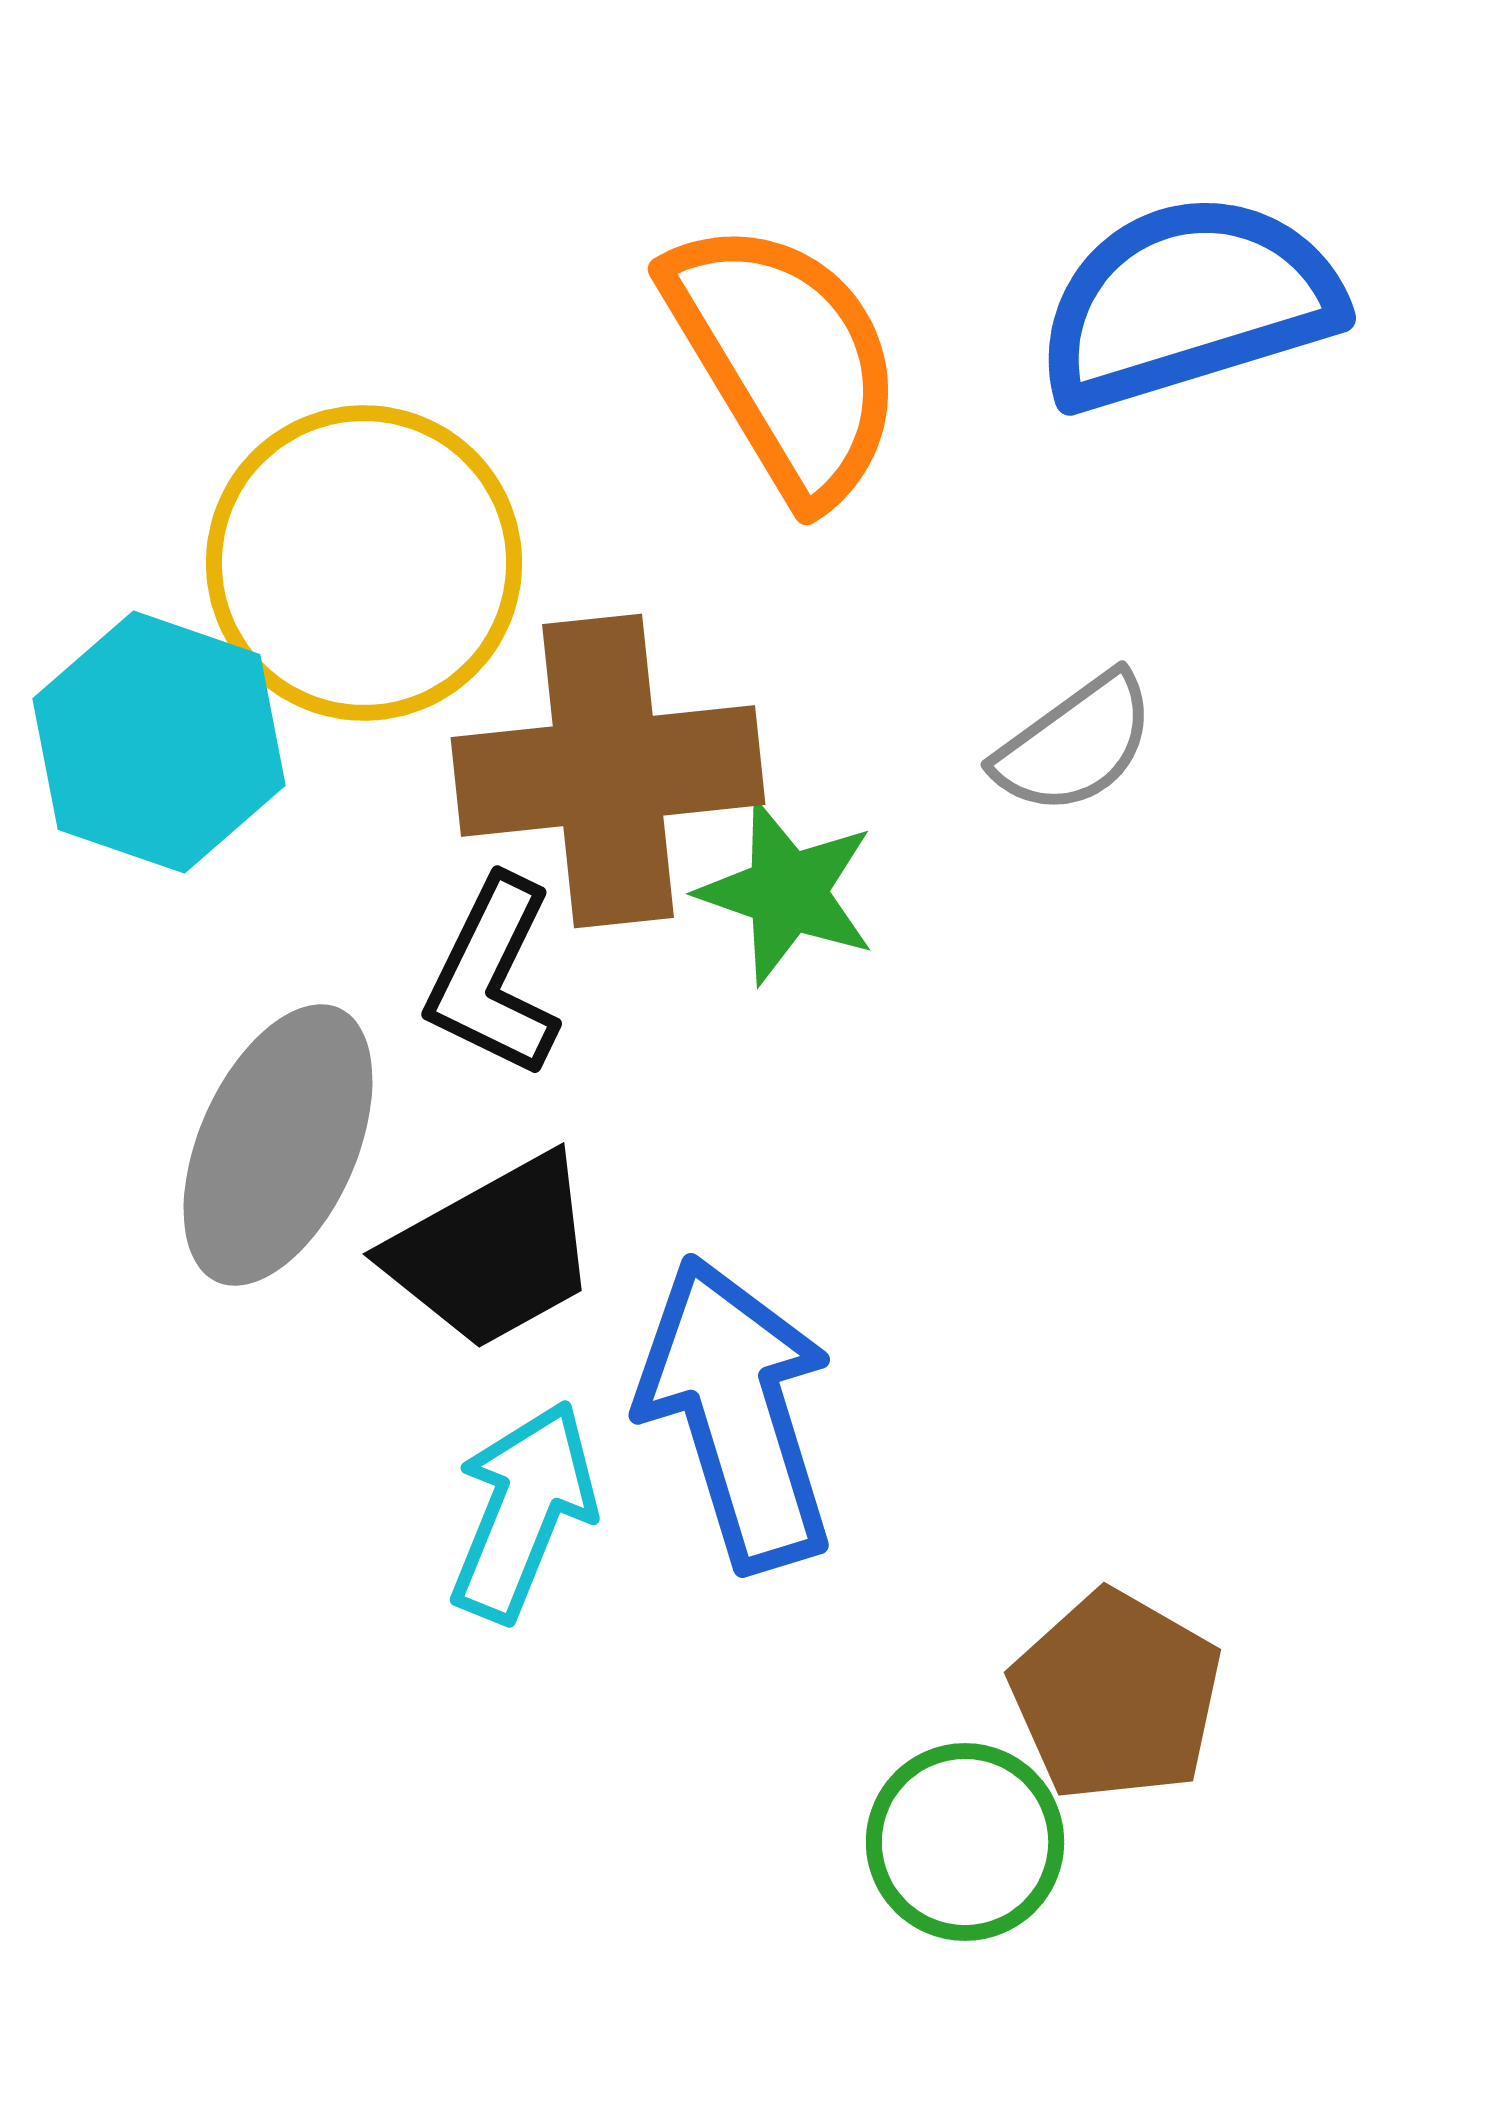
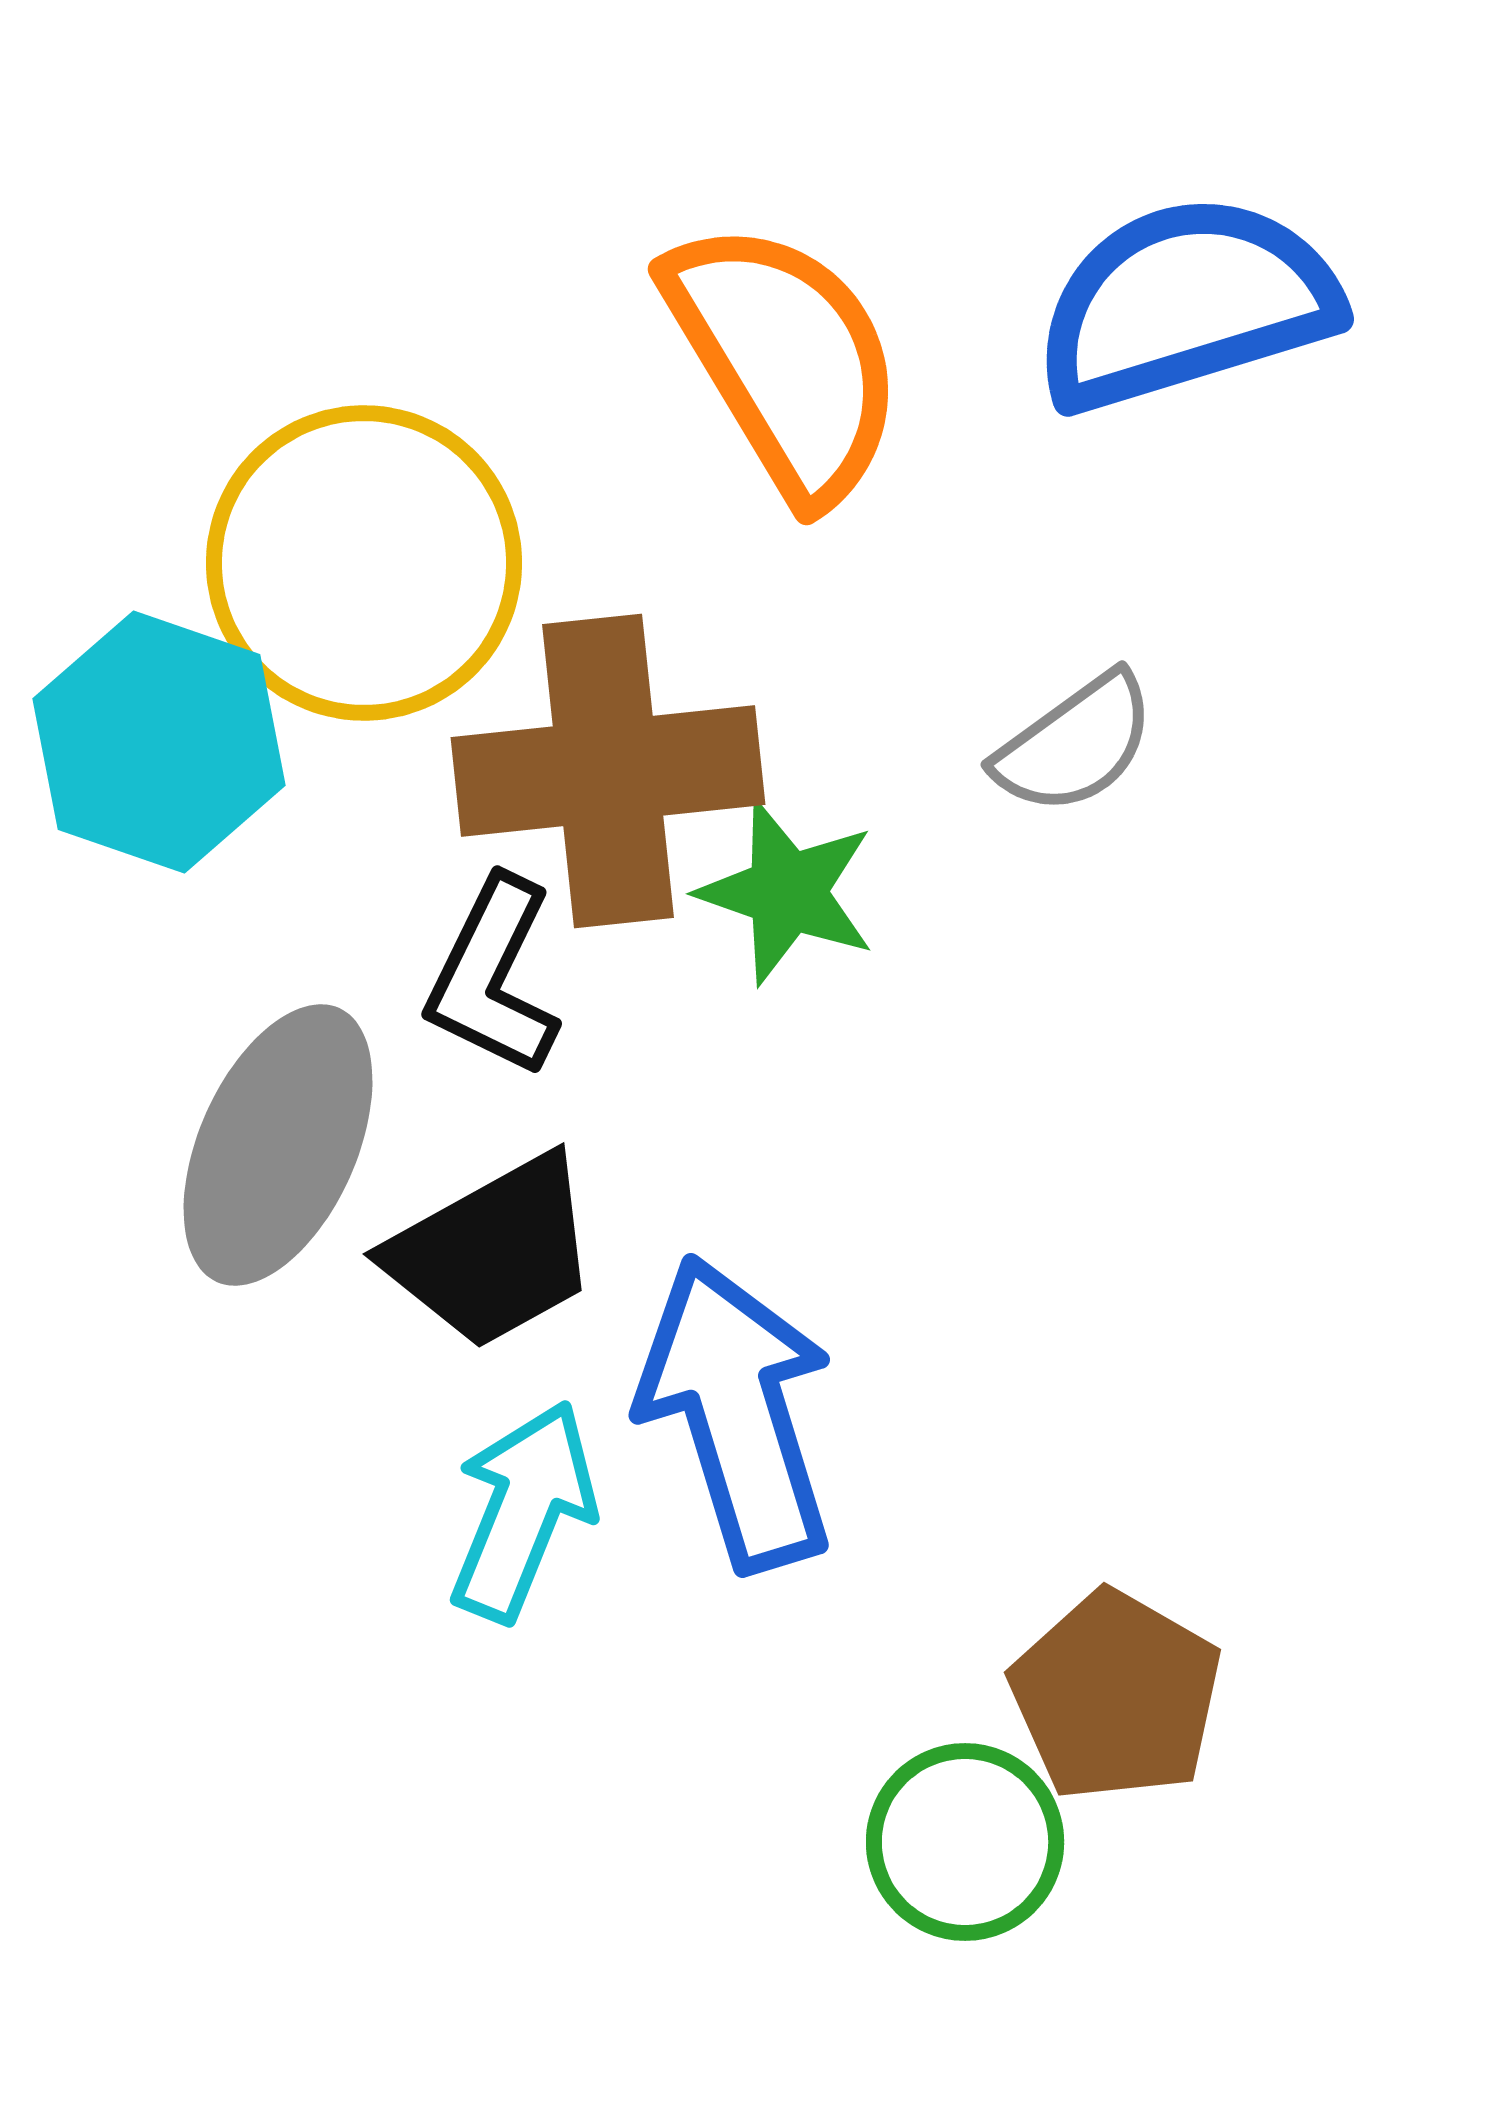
blue semicircle: moved 2 px left, 1 px down
